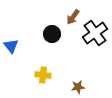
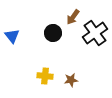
black circle: moved 1 px right, 1 px up
blue triangle: moved 1 px right, 10 px up
yellow cross: moved 2 px right, 1 px down
brown star: moved 7 px left, 7 px up
